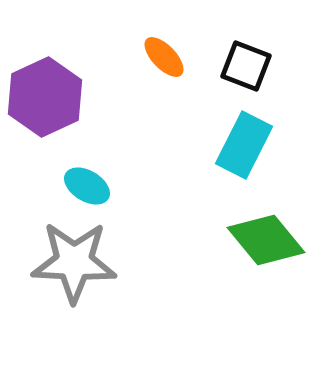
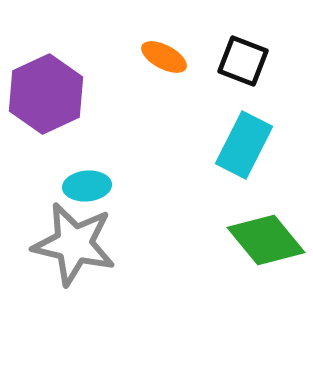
orange ellipse: rotated 18 degrees counterclockwise
black square: moved 3 px left, 5 px up
purple hexagon: moved 1 px right, 3 px up
cyan ellipse: rotated 36 degrees counterclockwise
gray star: moved 18 px up; rotated 10 degrees clockwise
